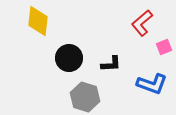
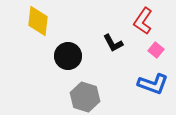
red L-shape: moved 1 px right, 2 px up; rotated 16 degrees counterclockwise
pink square: moved 8 px left, 3 px down; rotated 28 degrees counterclockwise
black circle: moved 1 px left, 2 px up
black L-shape: moved 2 px right, 21 px up; rotated 65 degrees clockwise
blue L-shape: moved 1 px right
